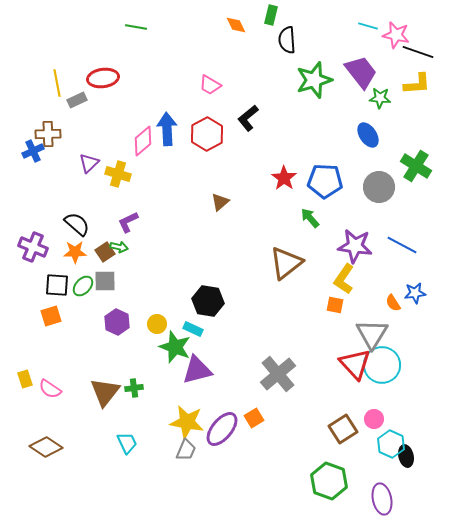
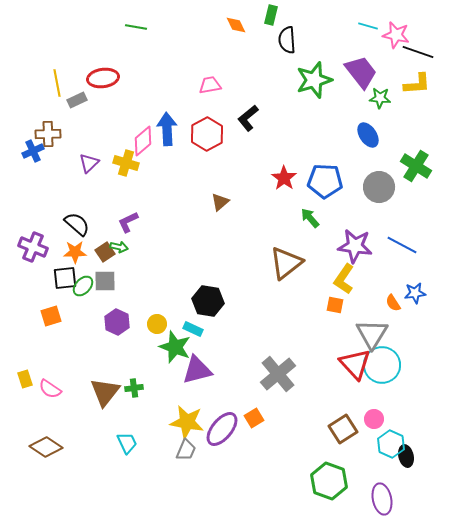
pink trapezoid at (210, 85): rotated 140 degrees clockwise
yellow cross at (118, 174): moved 8 px right, 11 px up
black square at (57, 285): moved 8 px right, 7 px up; rotated 10 degrees counterclockwise
